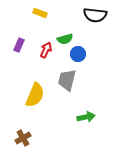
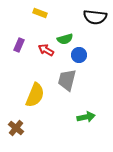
black semicircle: moved 2 px down
red arrow: rotated 84 degrees counterclockwise
blue circle: moved 1 px right, 1 px down
brown cross: moved 7 px left, 10 px up; rotated 21 degrees counterclockwise
